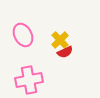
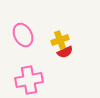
yellow cross: rotated 24 degrees clockwise
